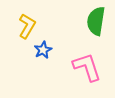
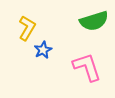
green semicircle: moved 2 px left; rotated 116 degrees counterclockwise
yellow L-shape: moved 2 px down
